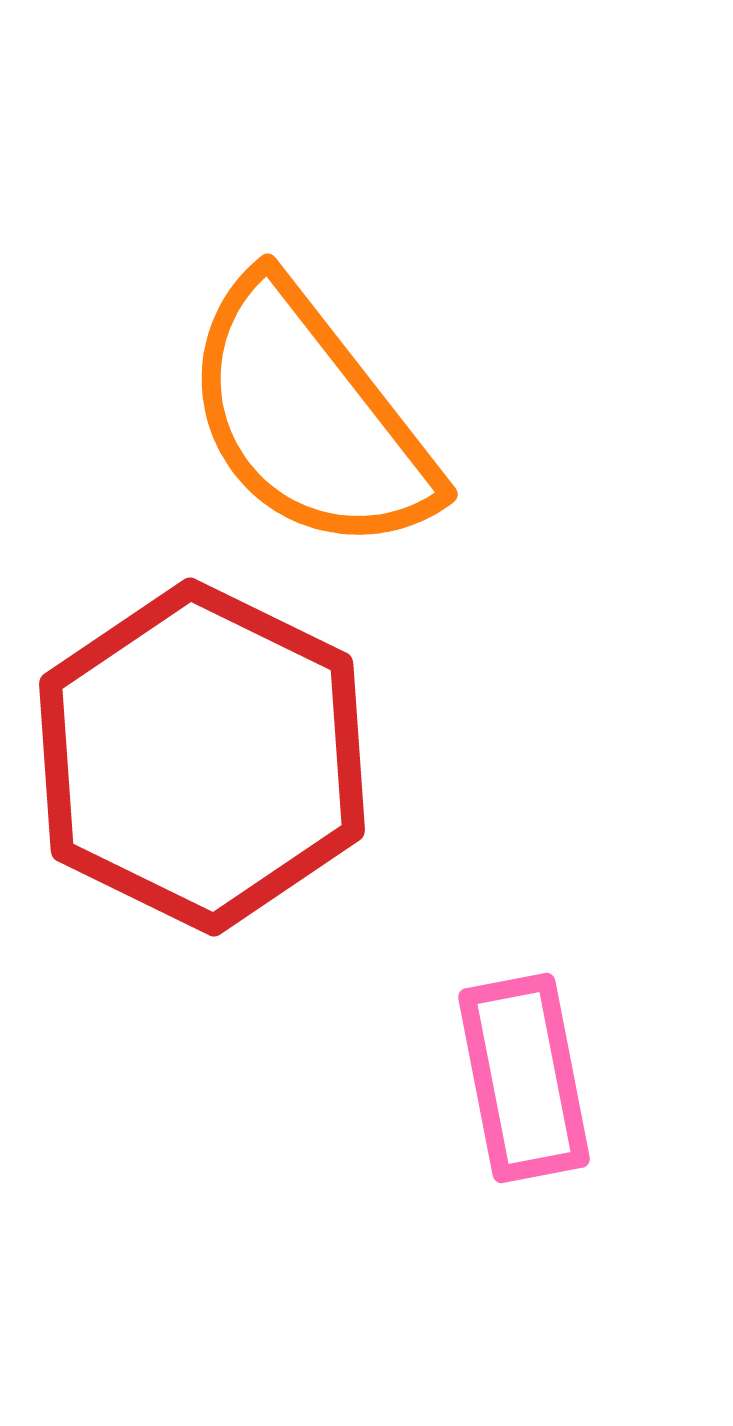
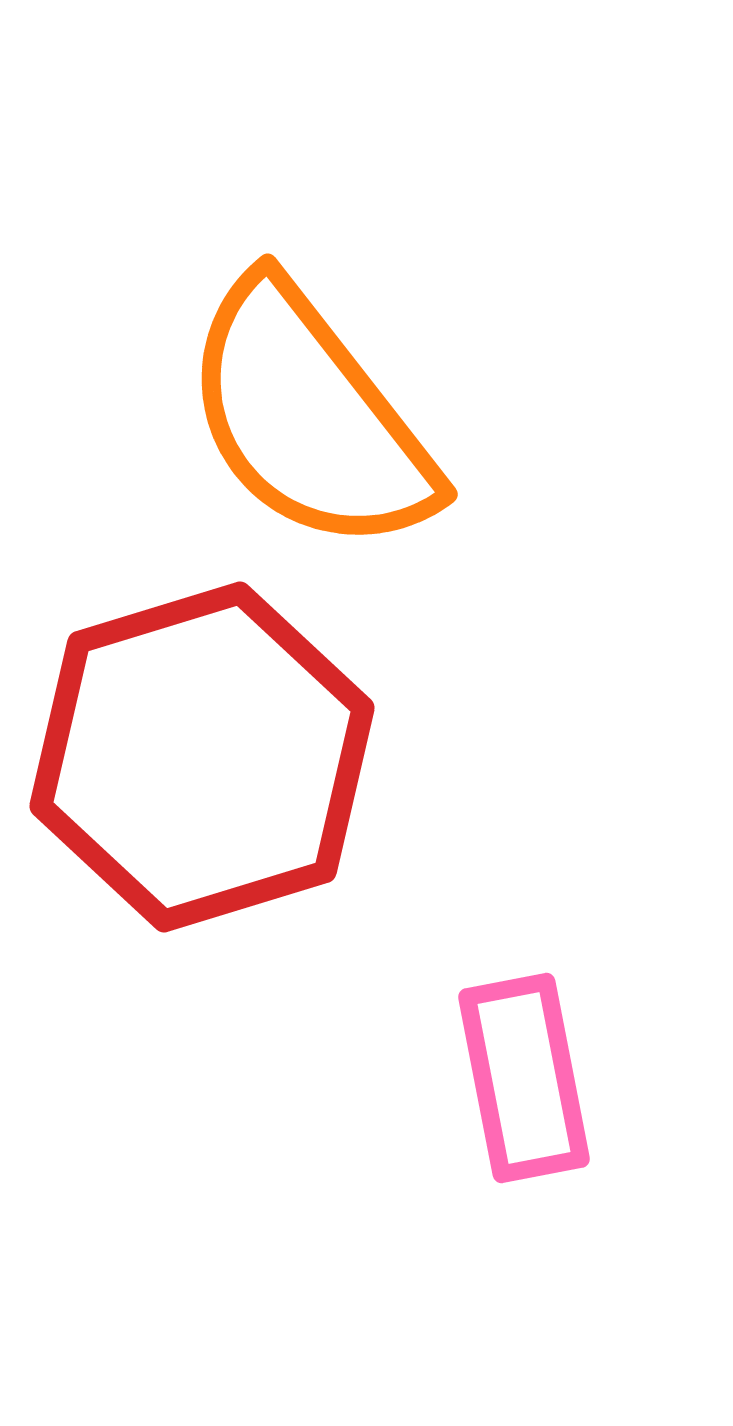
red hexagon: rotated 17 degrees clockwise
